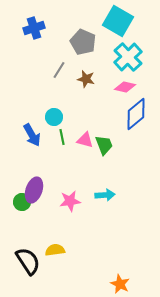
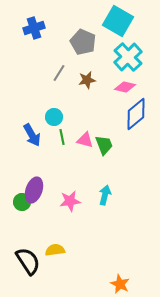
gray line: moved 3 px down
brown star: moved 1 px right, 1 px down; rotated 24 degrees counterclockwise
cyan arrow: rotated 72 degrees counterclockwise
